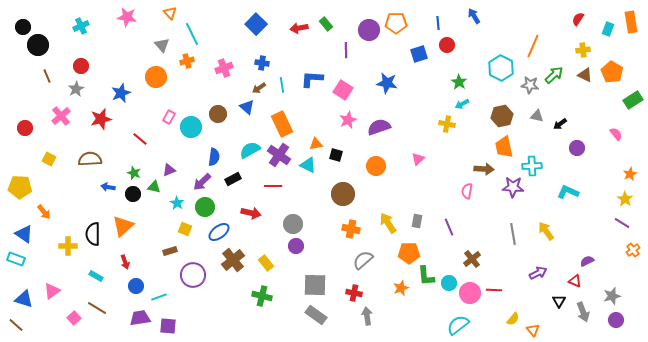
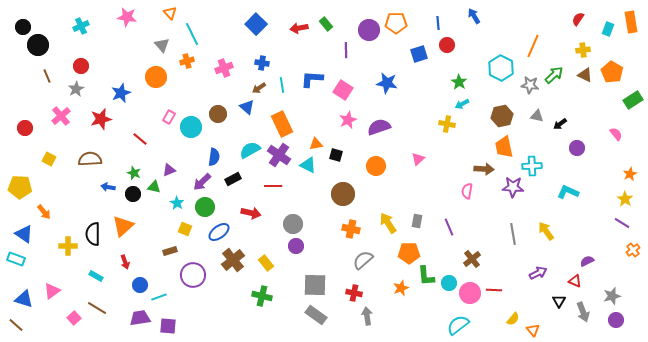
blue circle at (136, 286): moved 4 px right, 1 px up
